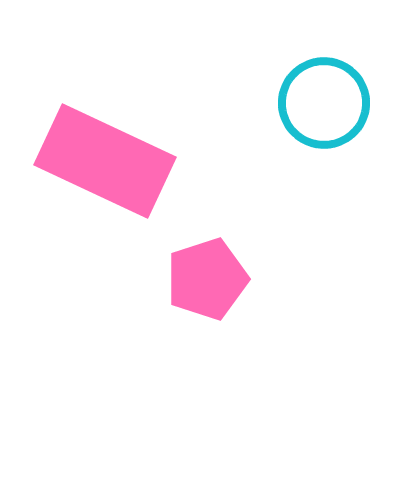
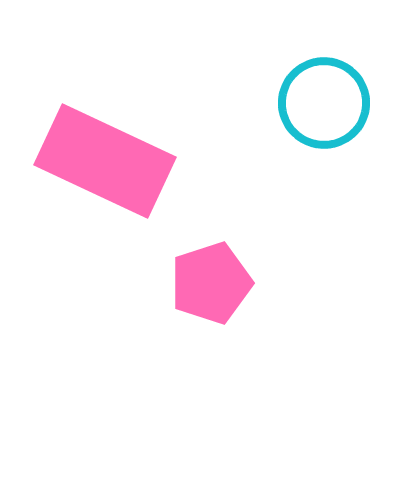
pink pentagon: moved 4 px right, 4 px down
